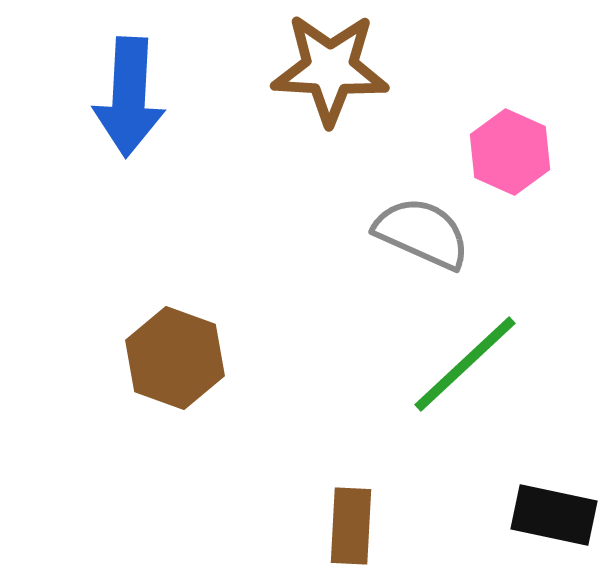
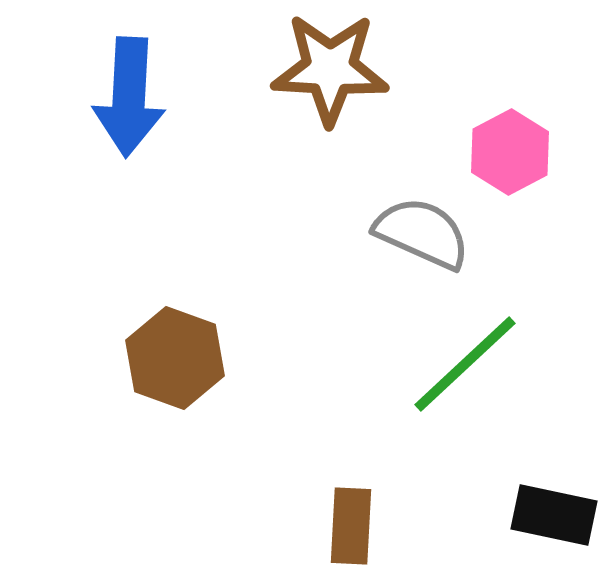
pink hexagon: rotated 8 degrees clockwise
